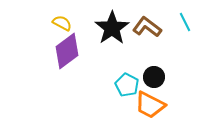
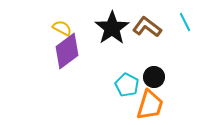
yellow semicircle: moved 5 px down
orange trapezoid: rotated 100 degrees counterclockwise
